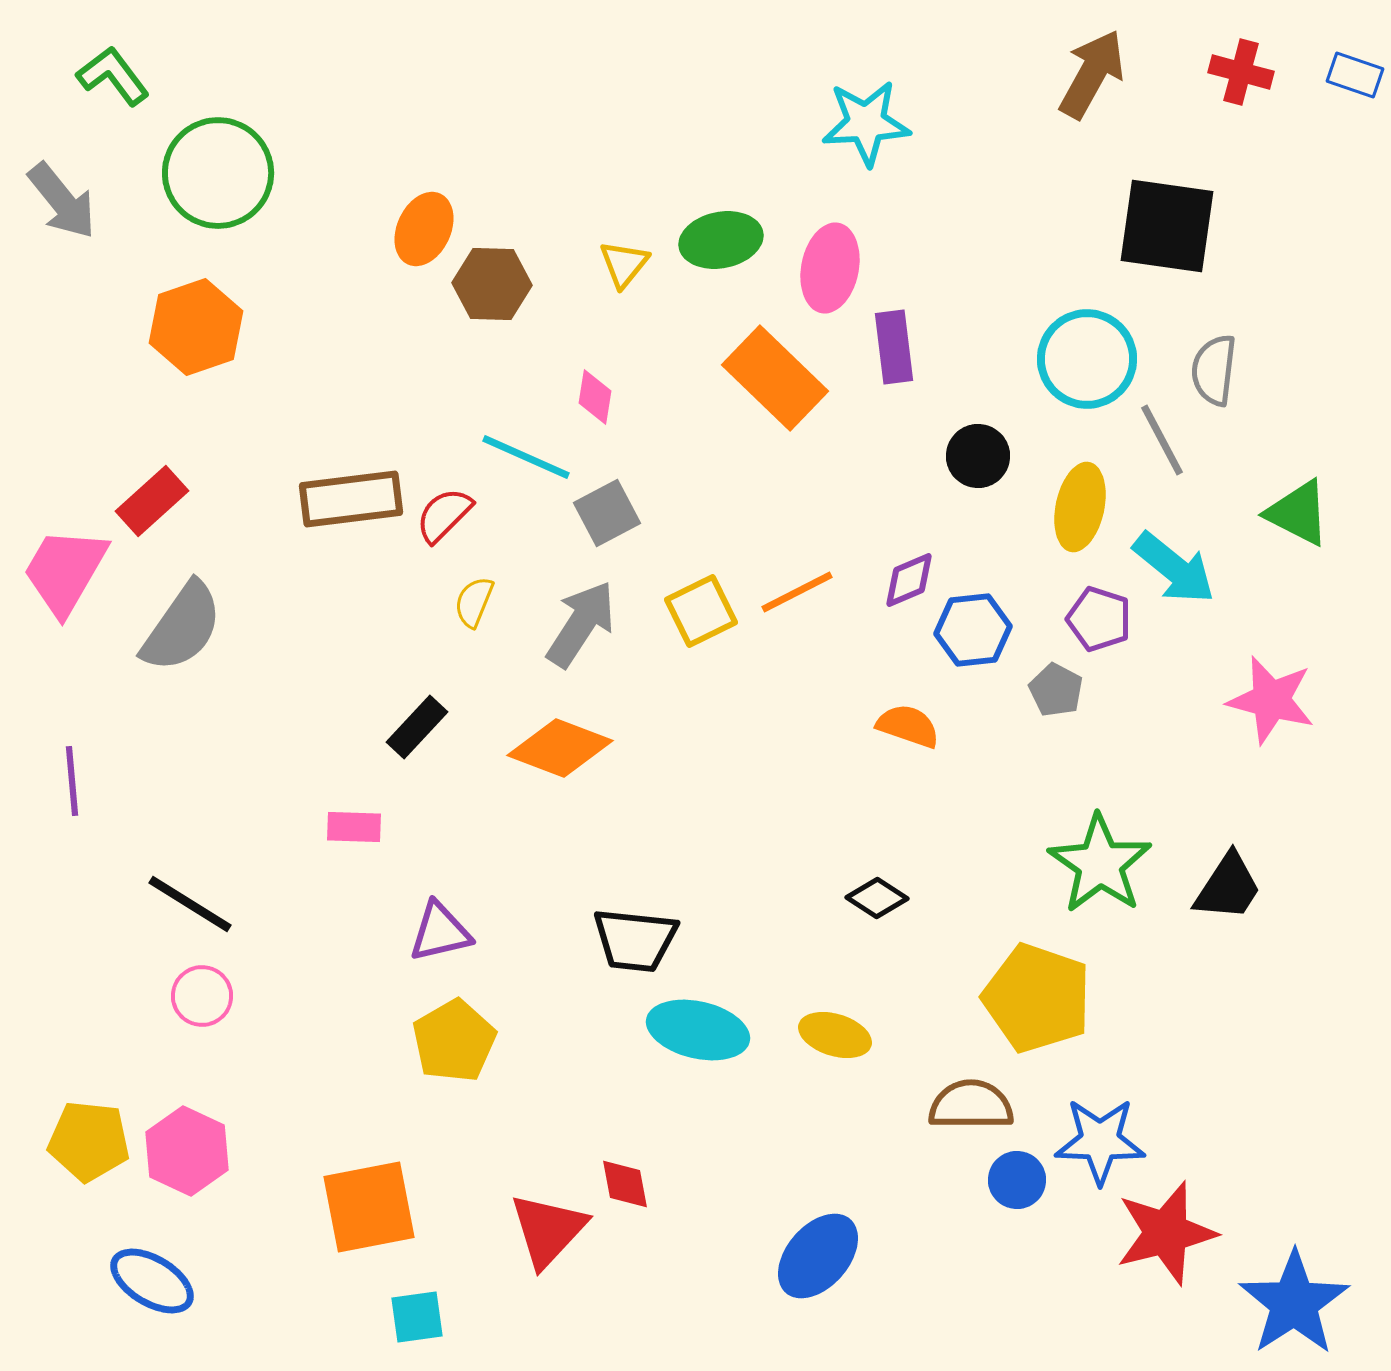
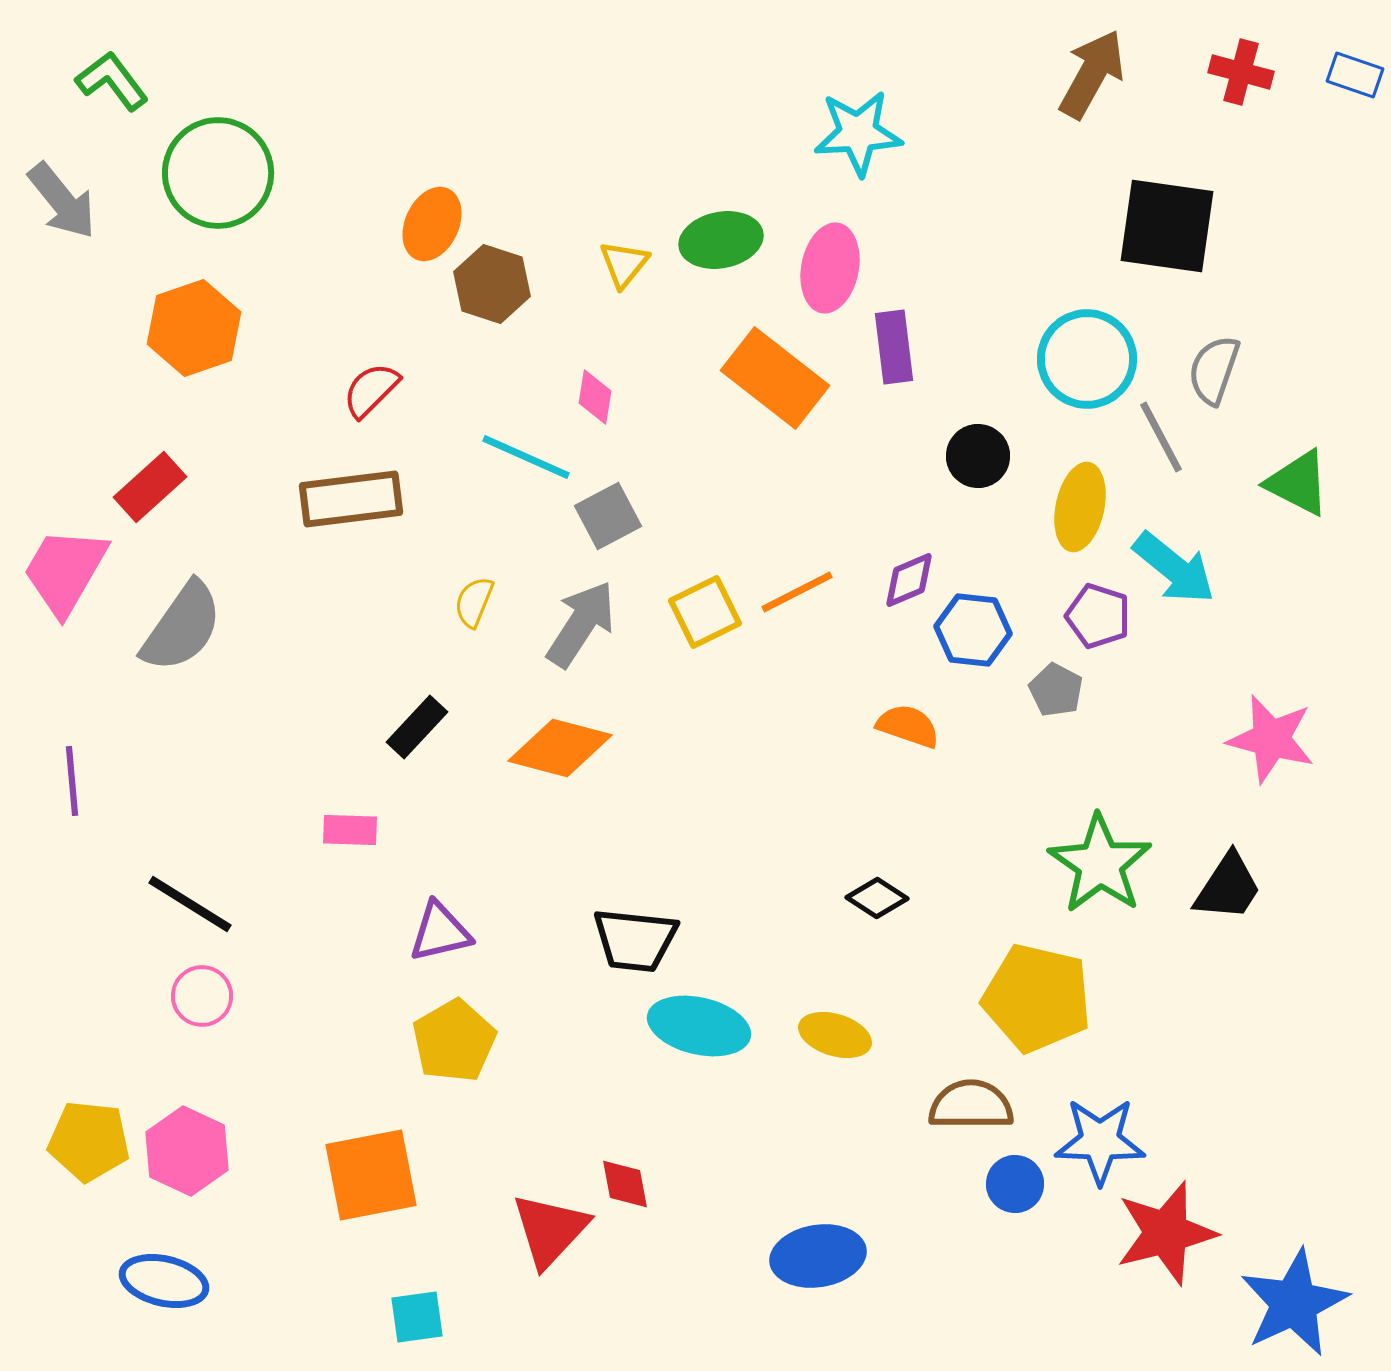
green L-shape at (113, 76): moved 1 px left, 5 px down
cyan star at (866, 123): moved 8 px left, 10 px down
orange ellipse at (424, 229): moved 8 px right, 5 px up
brown hexagon at (492, 284): rotated 16 degrees clockwise
orange hexagon at (196, 327): moved 2 px left, 1 px down
gray semicircle at (1214, 370): rotated 12 degrees clockwise
orange rectangle at (775, 378): rotated 6 degrees counterclockwise
gray line at (1162, 440): moved 1 px left, 3 px up
red rectangle at (152, 501): moved 2 px left, 14 px up
gray square at (607, 513): moved 1 px right, 3 px down
green triangle at (1298, 513): moved 30 px up
red semicircle at (444, 515): moved 73 px left, 125 px up
yellow square at (701, 611): moved 4 px right, 1 px down
purple pentagon at (1099, 619): moved 1 px left, 3 px up
blue hexagon at (973, 630): rotated 12 degrees clockwise
pink star at (1271, 700): moved 39 px down
orange diamond at (560, 748): rotated 6 degrees counterclockwise
pink rectangle at (354, 827): moved 4 px left, 3 px down
yellow pentagon at (1037, 998): rotated 6 degrees counterclockwise
cyan ellipse at (698, 1030): moved 1 px right, 4 px up
blue circle at (1017, 1180): moved 2 px left, 4 px down
orange square at (369, 1207): moved 2 px right, 32 px up
red triangle at (548, 1230): moved 2 px right
blue ellipse at (818, 1256): rotated 40 degrees clockwise
blue ellipse at (152, 1281): moved 12 px right; rotated 18 degrees counterclockwise
blue star at (1294, 1303): rotated 8 degrees clockwise
